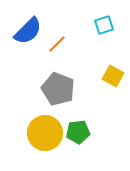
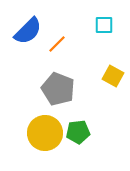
cyan square: rotated 18 degrees clockwise
